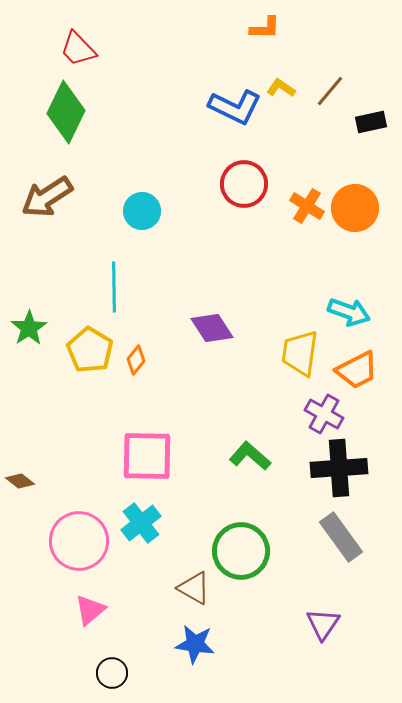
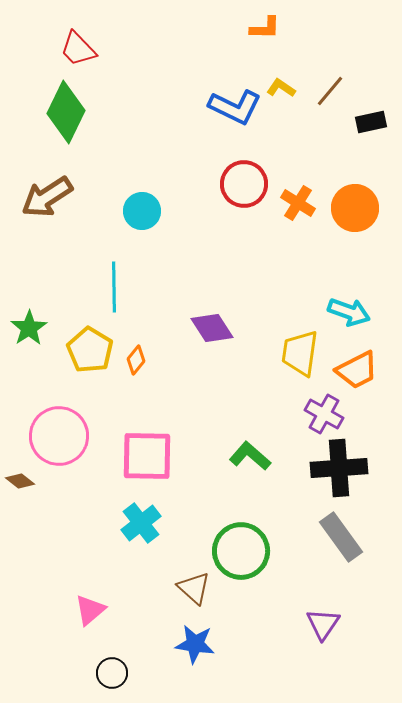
orange cross: moved 9 px left, 3 px up
pink circle: moved 20 px left, 105 px up
brown triangle: rotated 12 degrees clockwise
